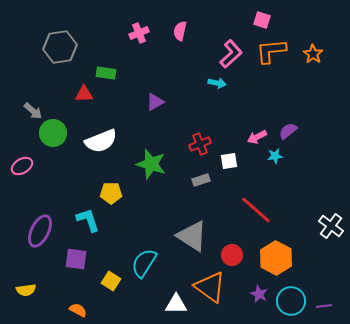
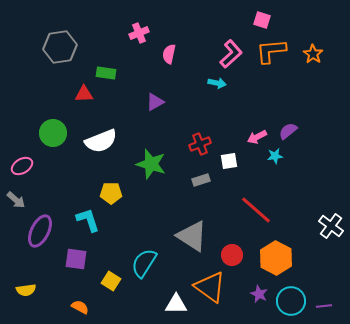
pink semicircle: moved 11 px left, 23 px down
gray arrow: moved 17 px left, 89 px down
orange semicircle: moved 2 px right, 3 px up
